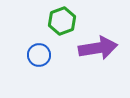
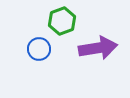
blue circle: moved 6 px up
